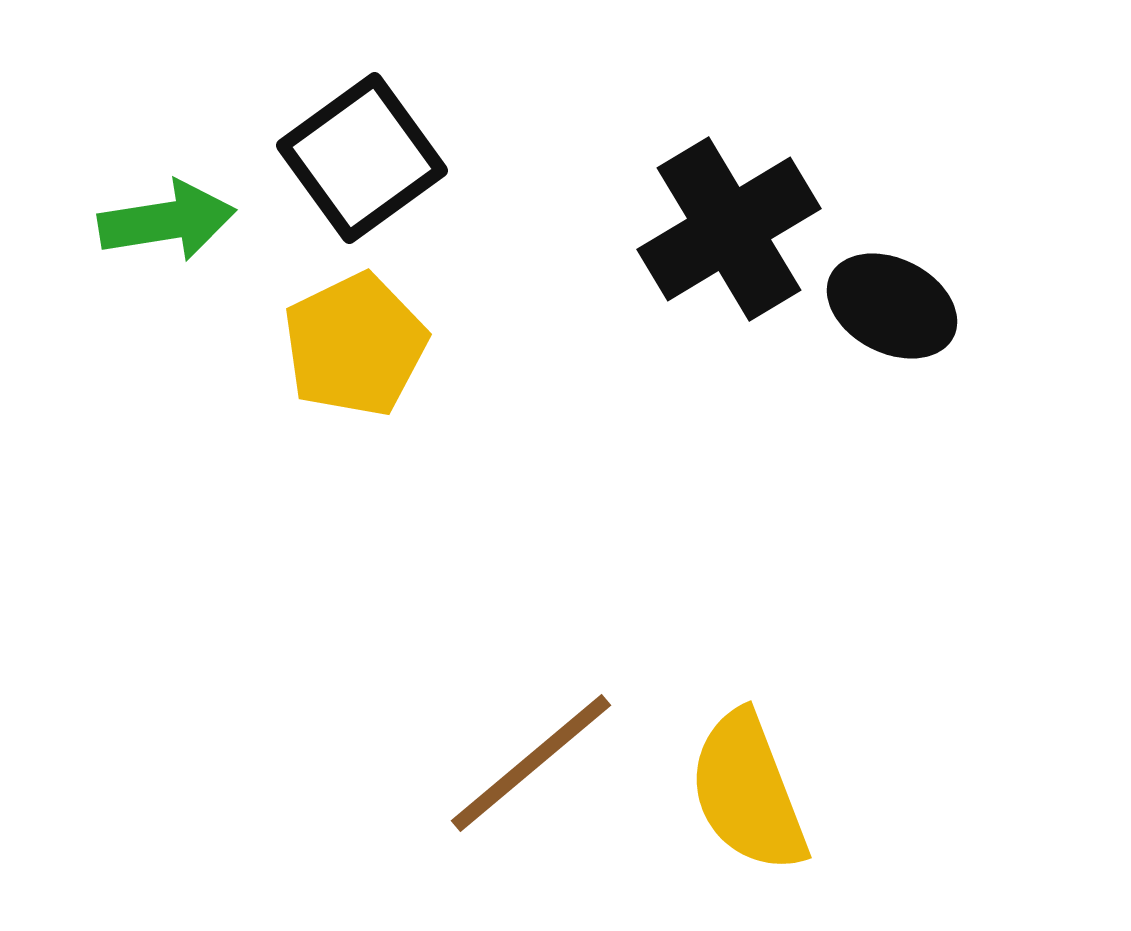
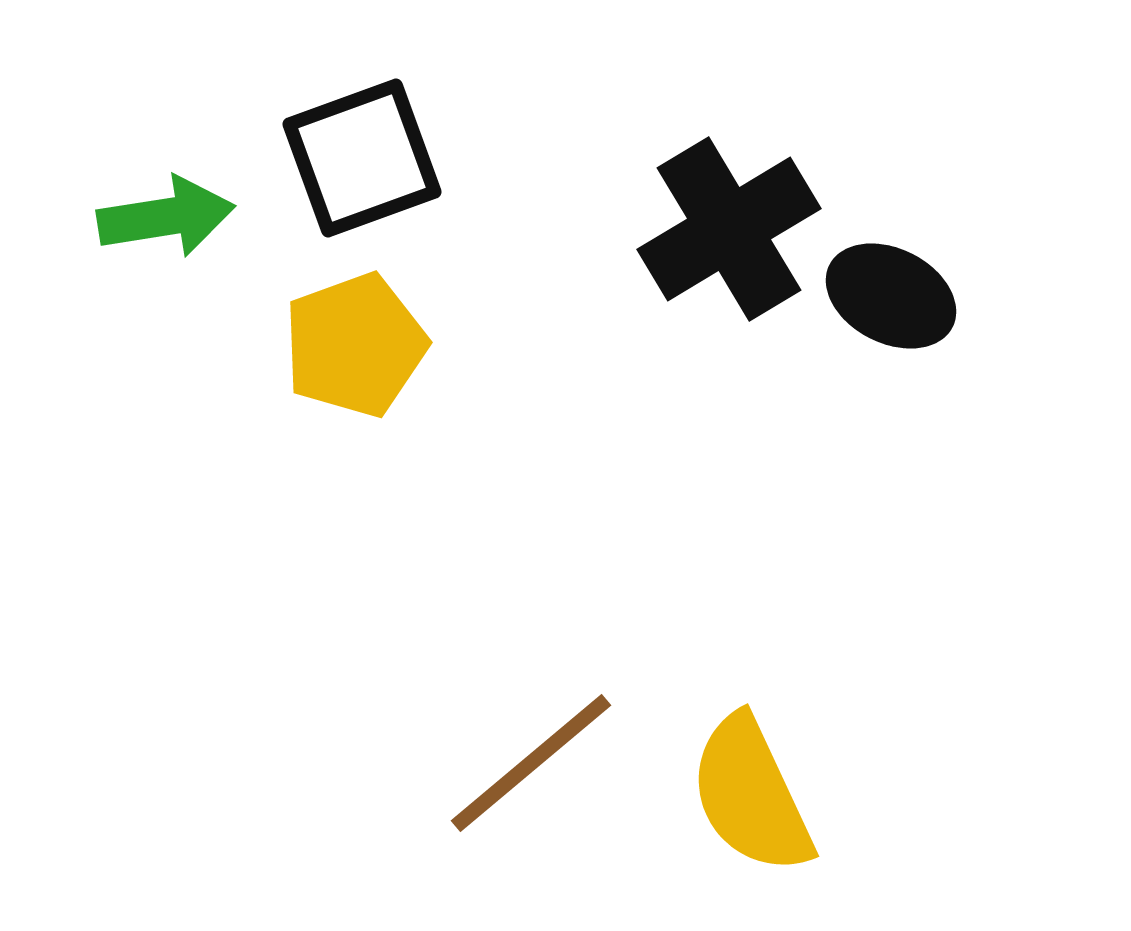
black square: rotated 16 degrees clockwise
green arrow: moved 1 px left, 4 px up
black ellipse: moved 1 px left, 10 px up
yellow pentagon: rotated 6 degrees clockwise
yellow semicircle: moved 3 px right, 3 px down; rotated 4 degrees counterclockwise
